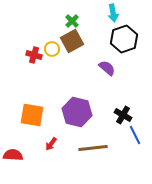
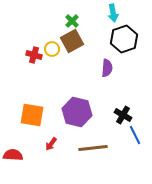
purple semicircle: rotated 54 degrees clockwise
